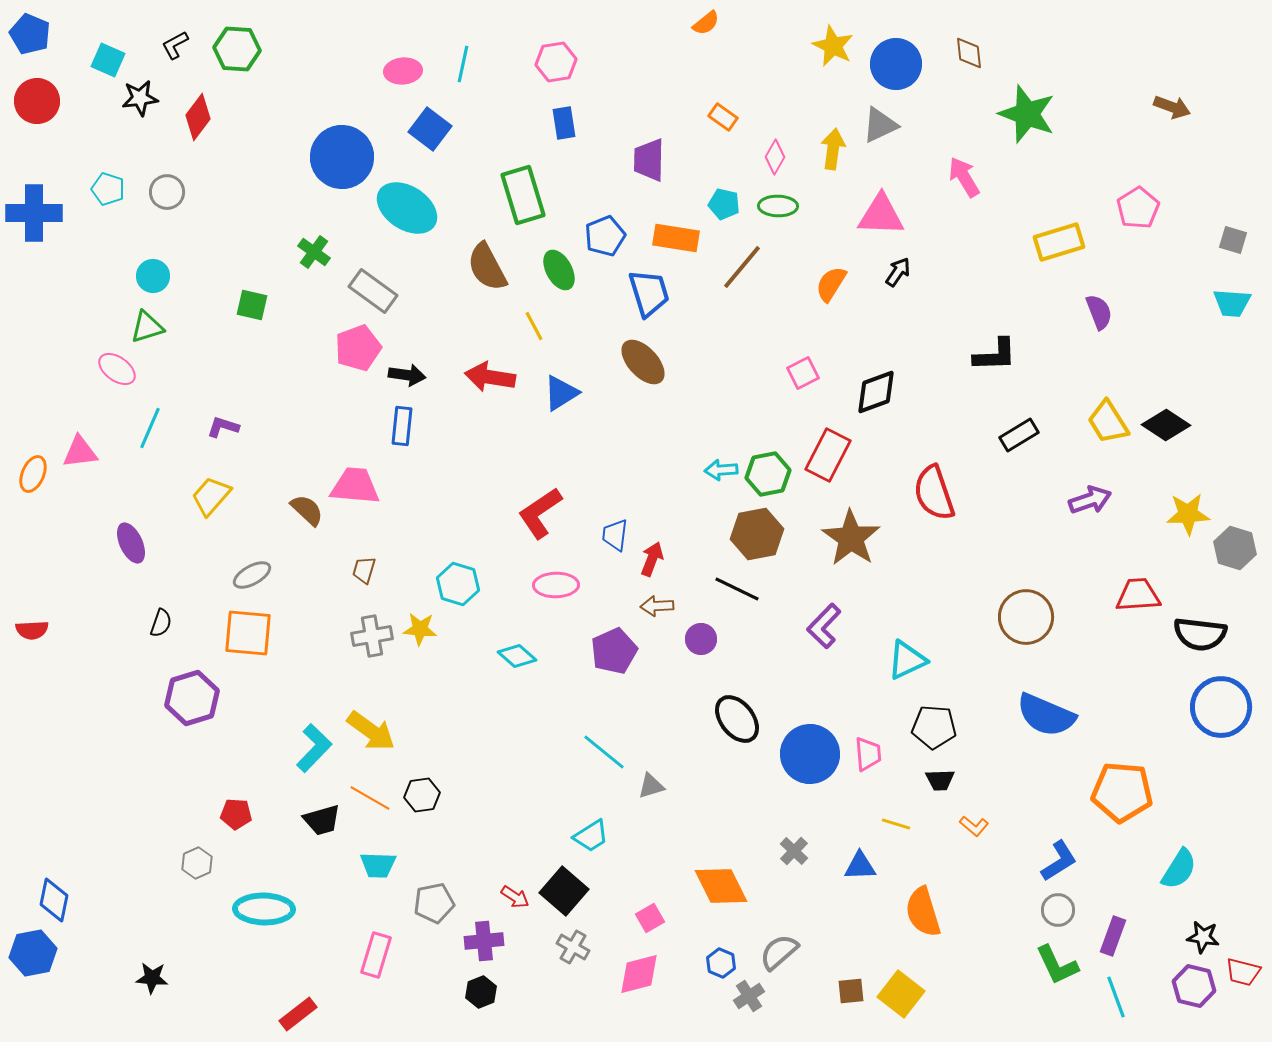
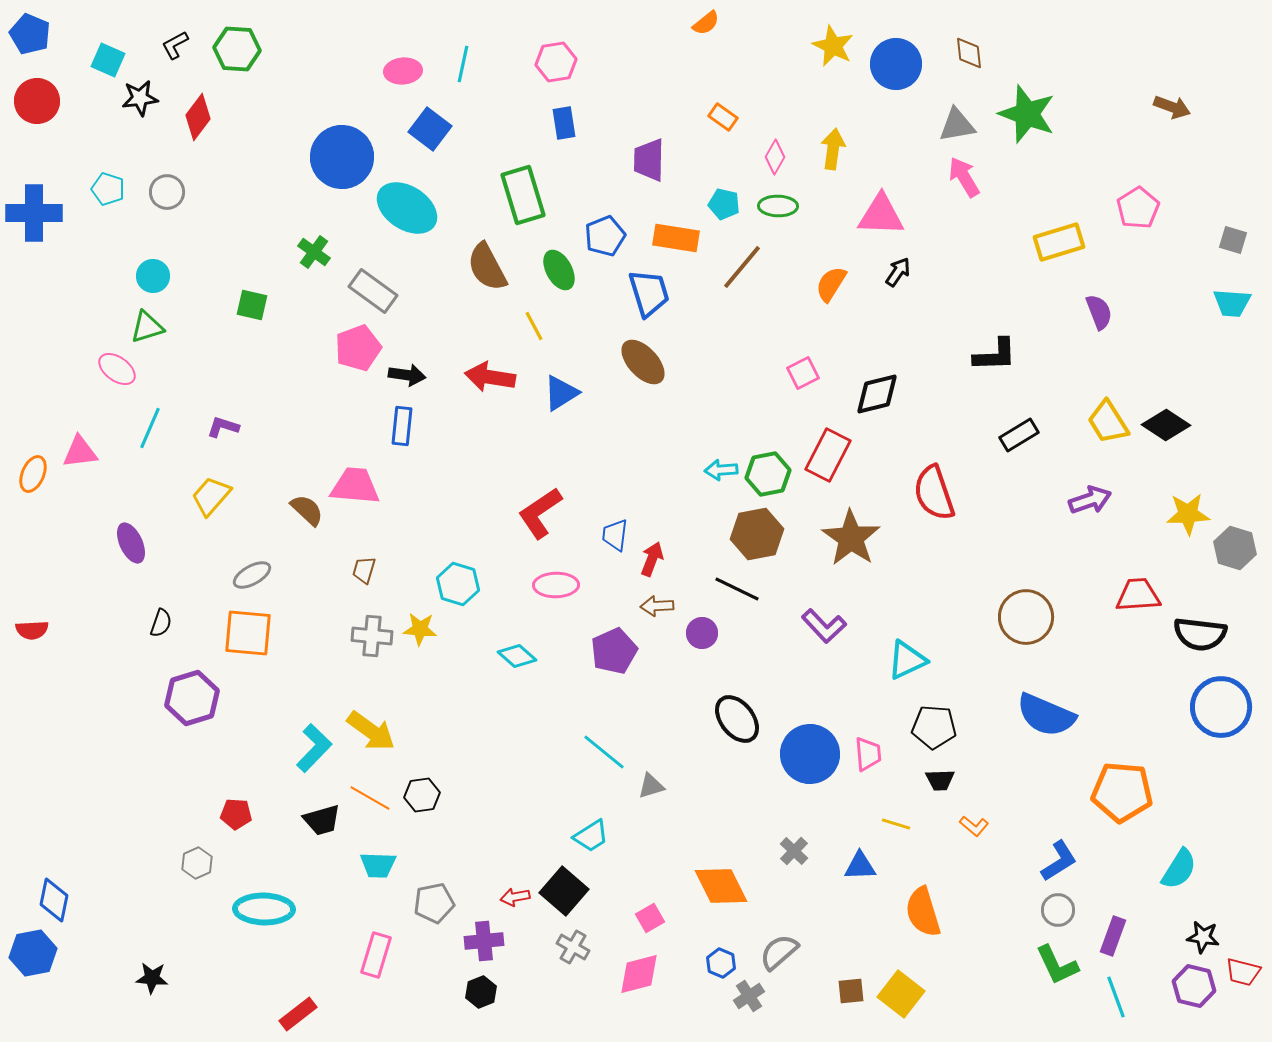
gray triangle at (880, 125): moved 77 px right; rotated 15 degrees clockwise
black diamond at (876, 392): moved 1 px right, 2 px down; rotated 6 degrees clockwise
purple L-shape at (824, 626): rotated 87 degrees counterclockwise
gray cross at (372, 636): rotated 15 degrees clockwise
purple circle at (701, 639): moved 1 px right, 6 px up
red arrow at (515, 897): rotated 136 degrees clockwise
